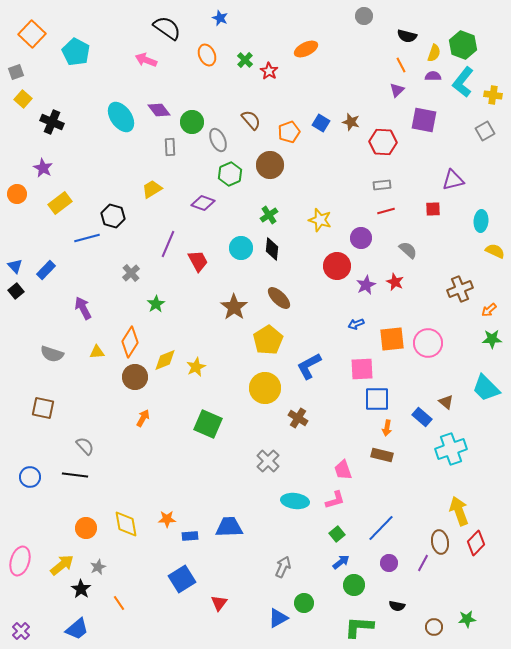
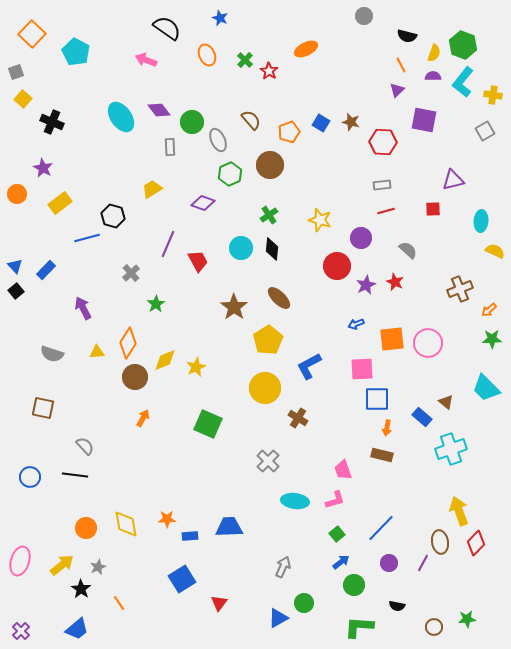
orange diamond at (130, 342): moved 2 px left, 1 px down
